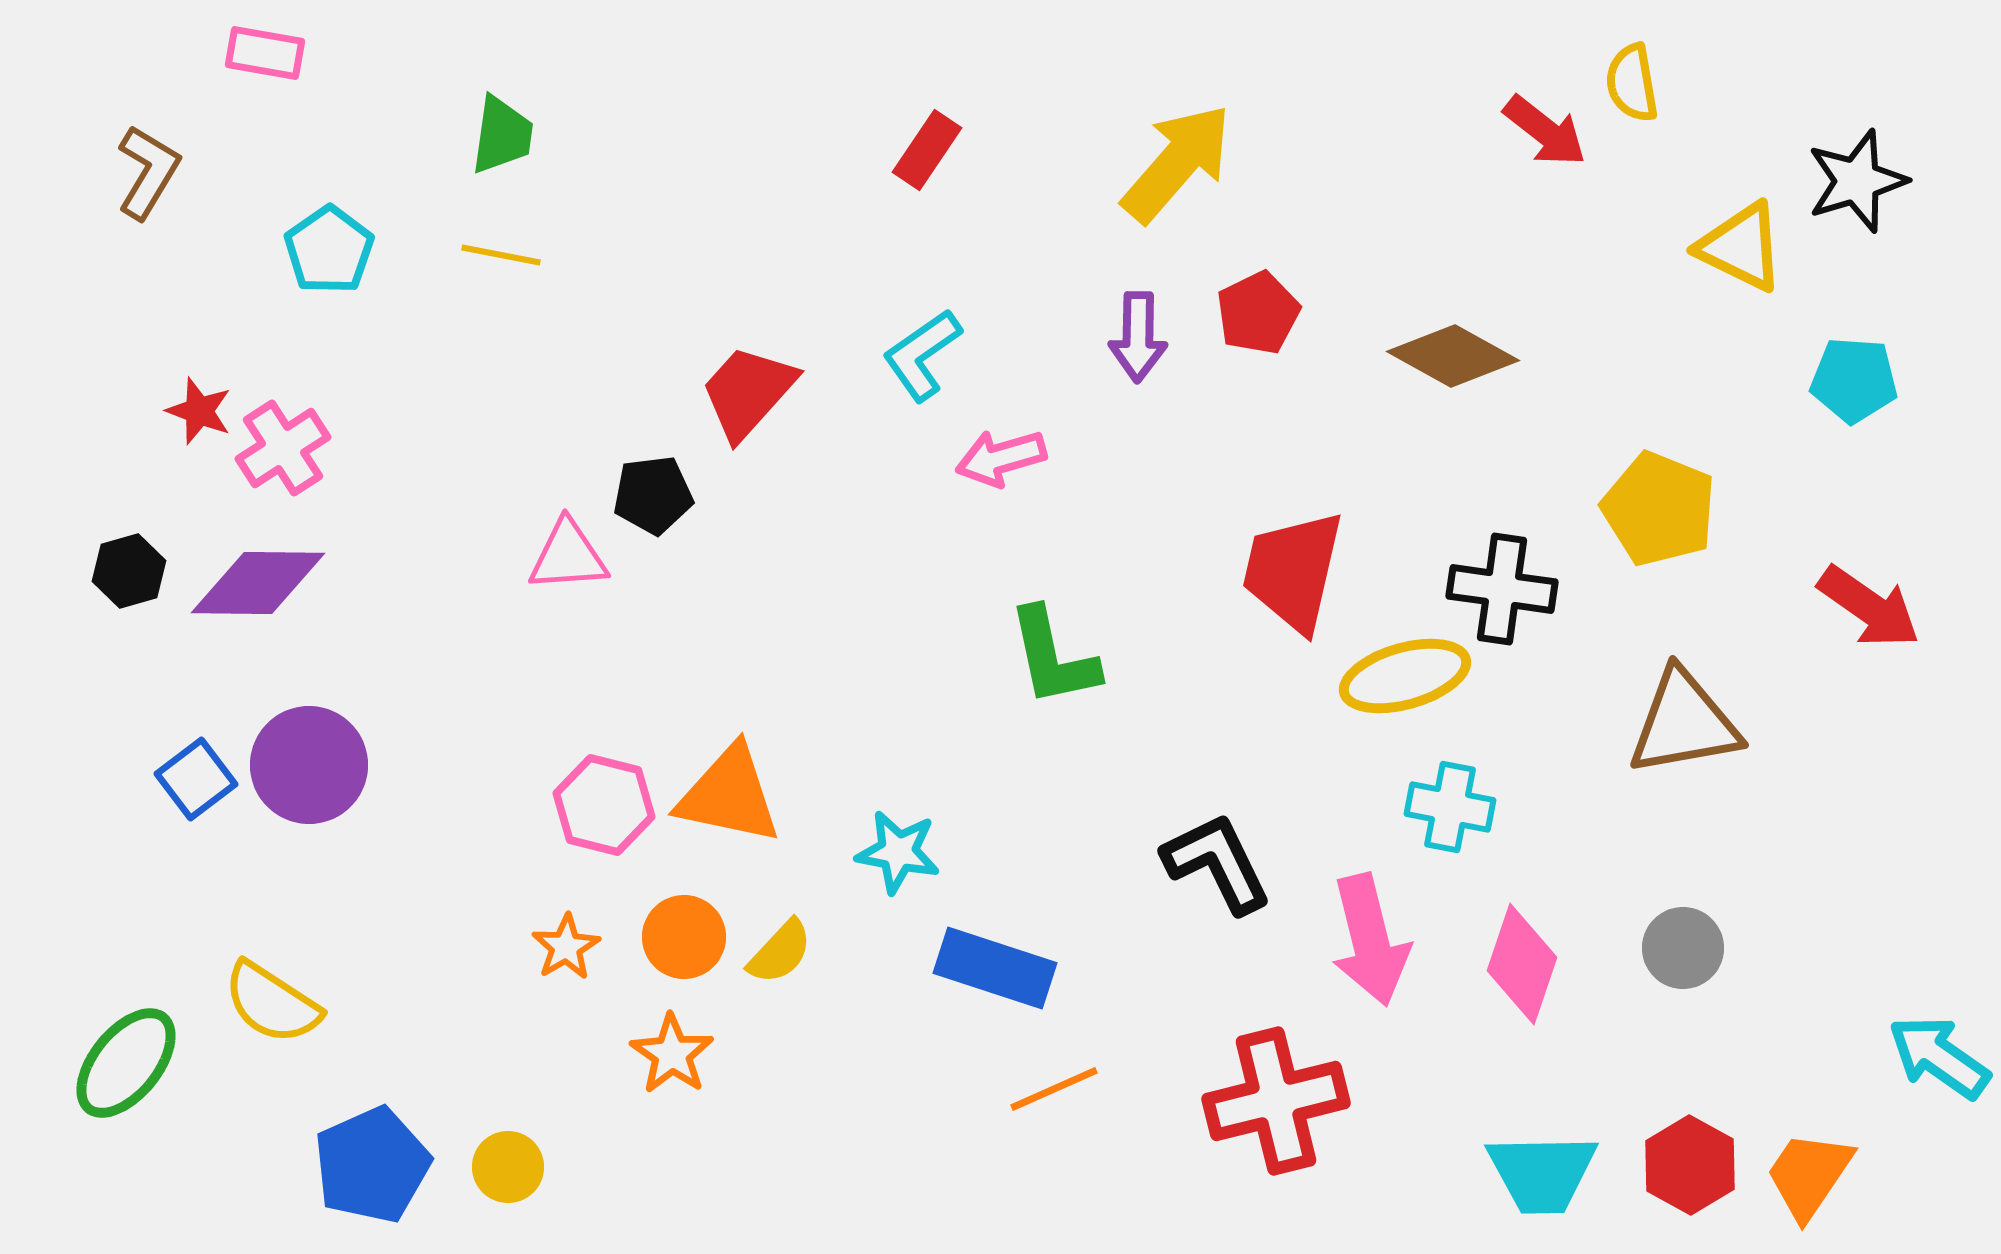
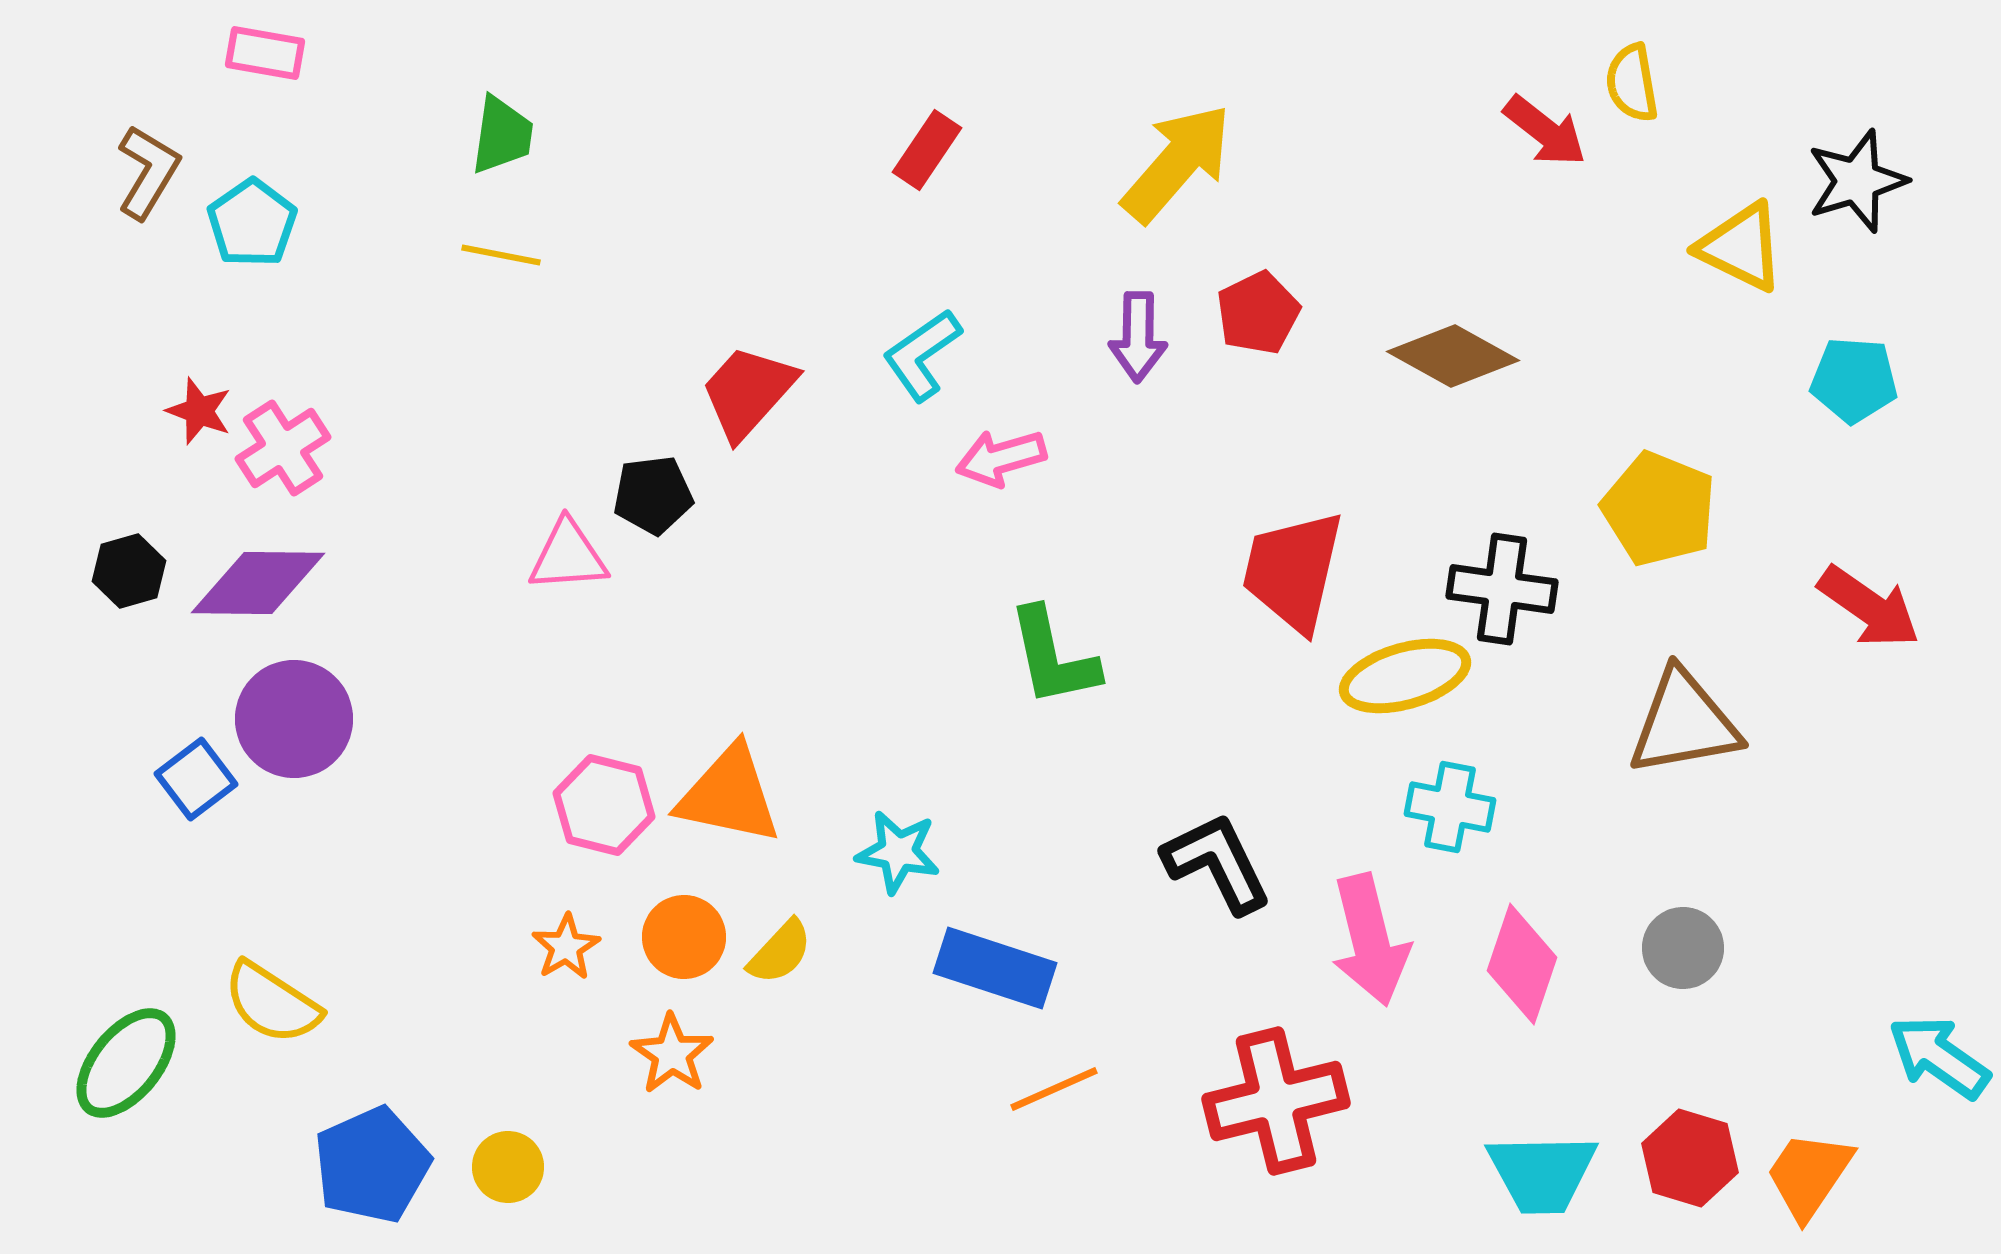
cyan pentagon at (329, 250): moved 77 px left, 27 px up
purple circle at (309, 765): moved 15 px left, 46 px up
red hexagon at (1690, 1165): moved 7 px up; rotated 12 degrees counterclockwise
